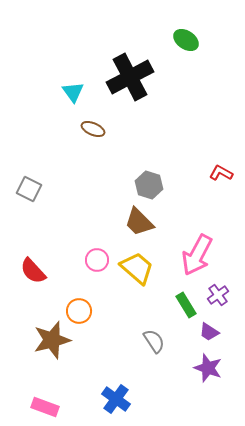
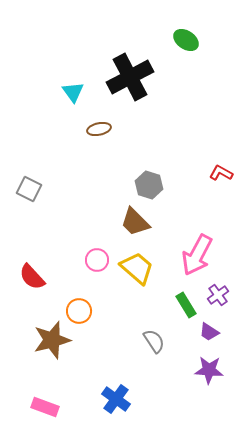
brown ellipse: moved 6 px right; rotated 35 degrees counterclockwise
brown trapezoid: moved 4 px left
red semicircle: moved 1 px left, 6 px down
purple star: moved 1 px right, 2 px down; rotated 16 degrees counterclockwise
